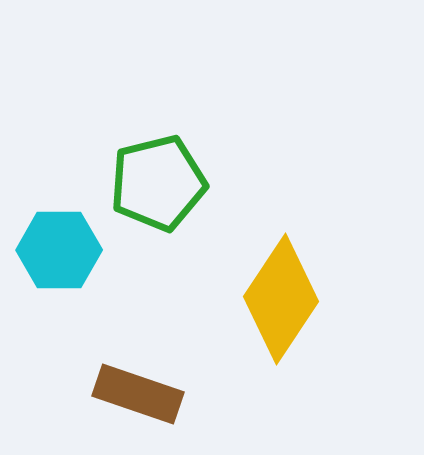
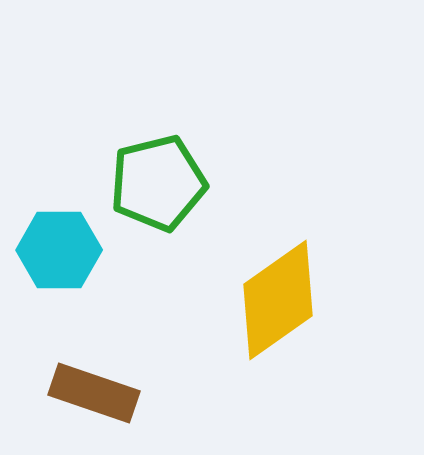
yellow diamond: moved 3 px left, 1 px down; rotated 21 degrees clockwise
brown rectangle: moved 44 px left, 1 px up
